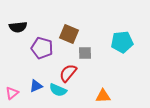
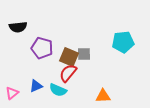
brown square: moved 23 px down
cyan pentagon: moved 1 px right
gray square: moved 1 px left, 1 px down
